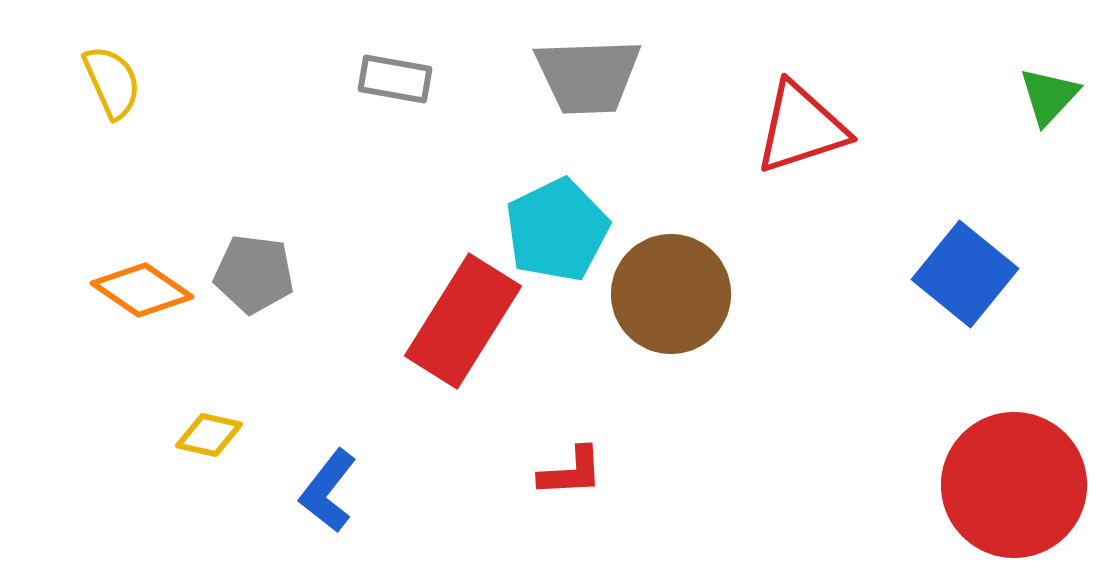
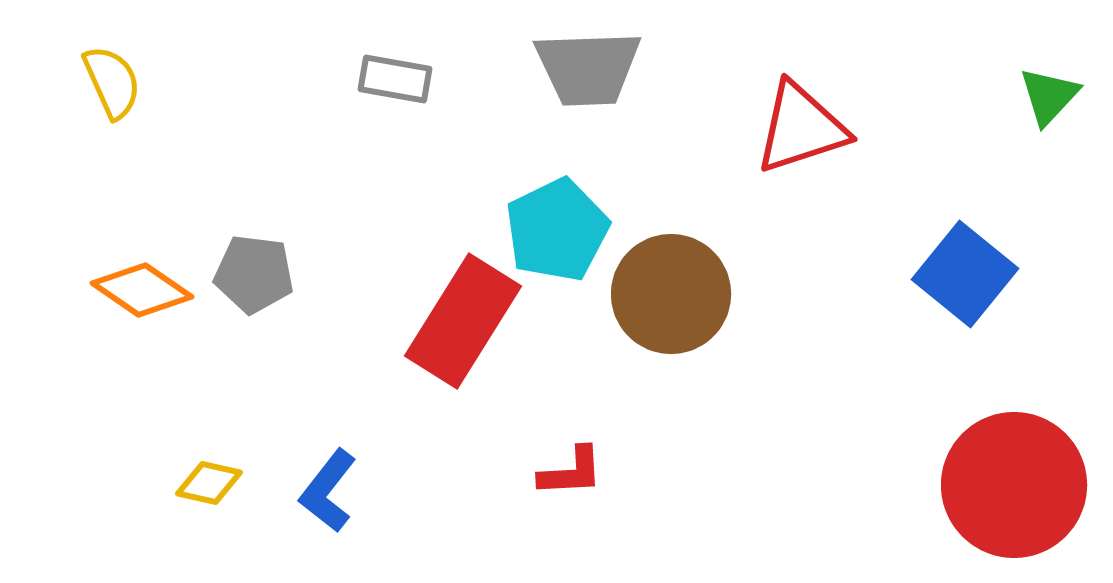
gray trapezoid: moved 8 px up
yellow diamond: moved 48 px down
